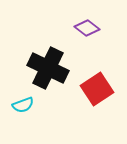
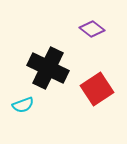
purple diamond: moved 5 px right, 1 px down
